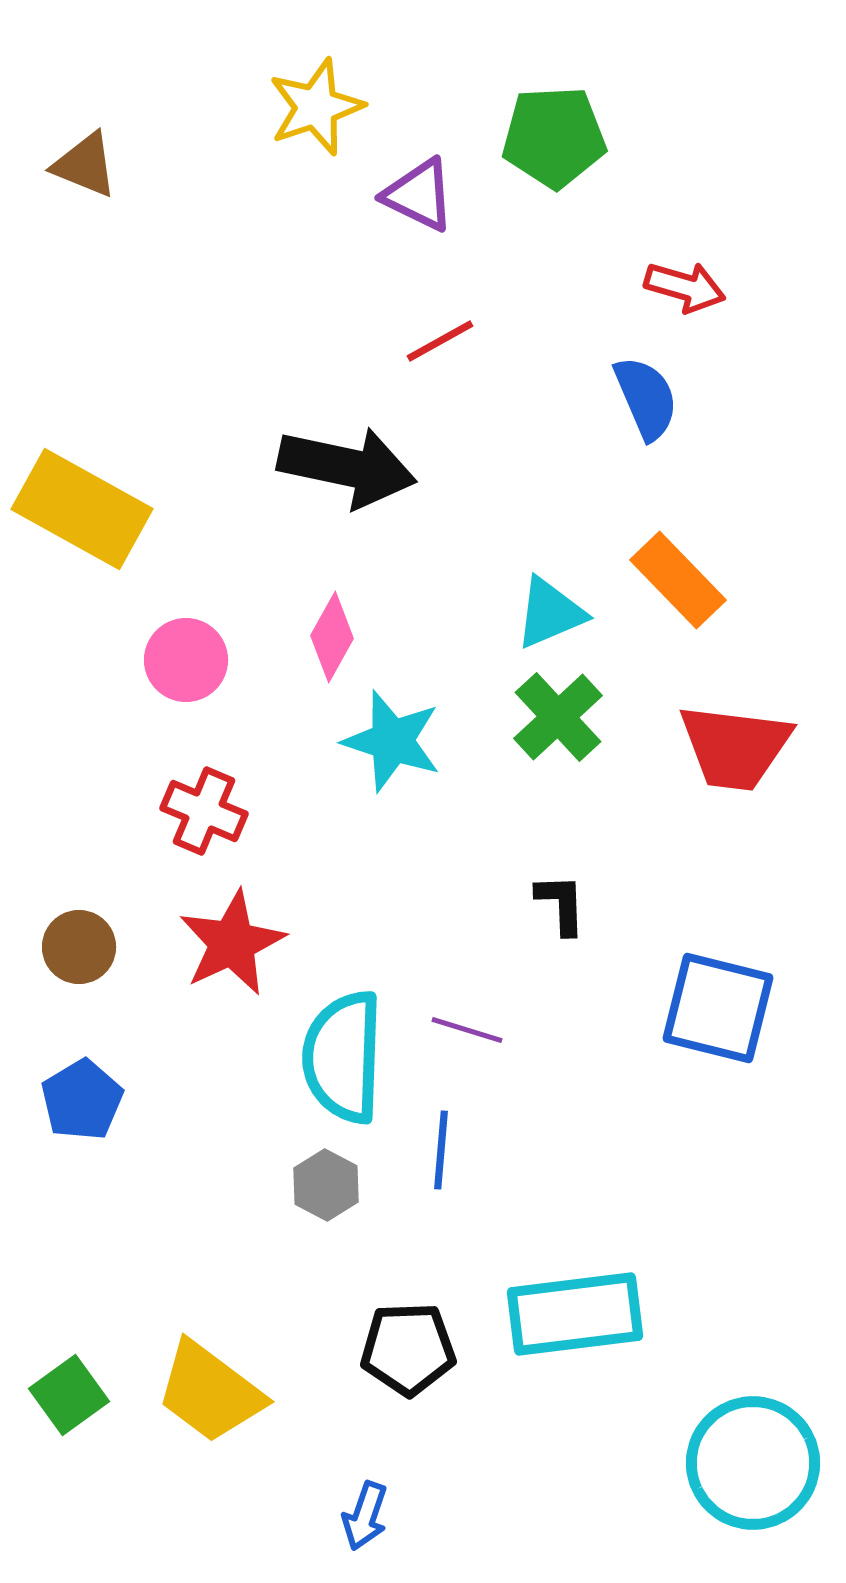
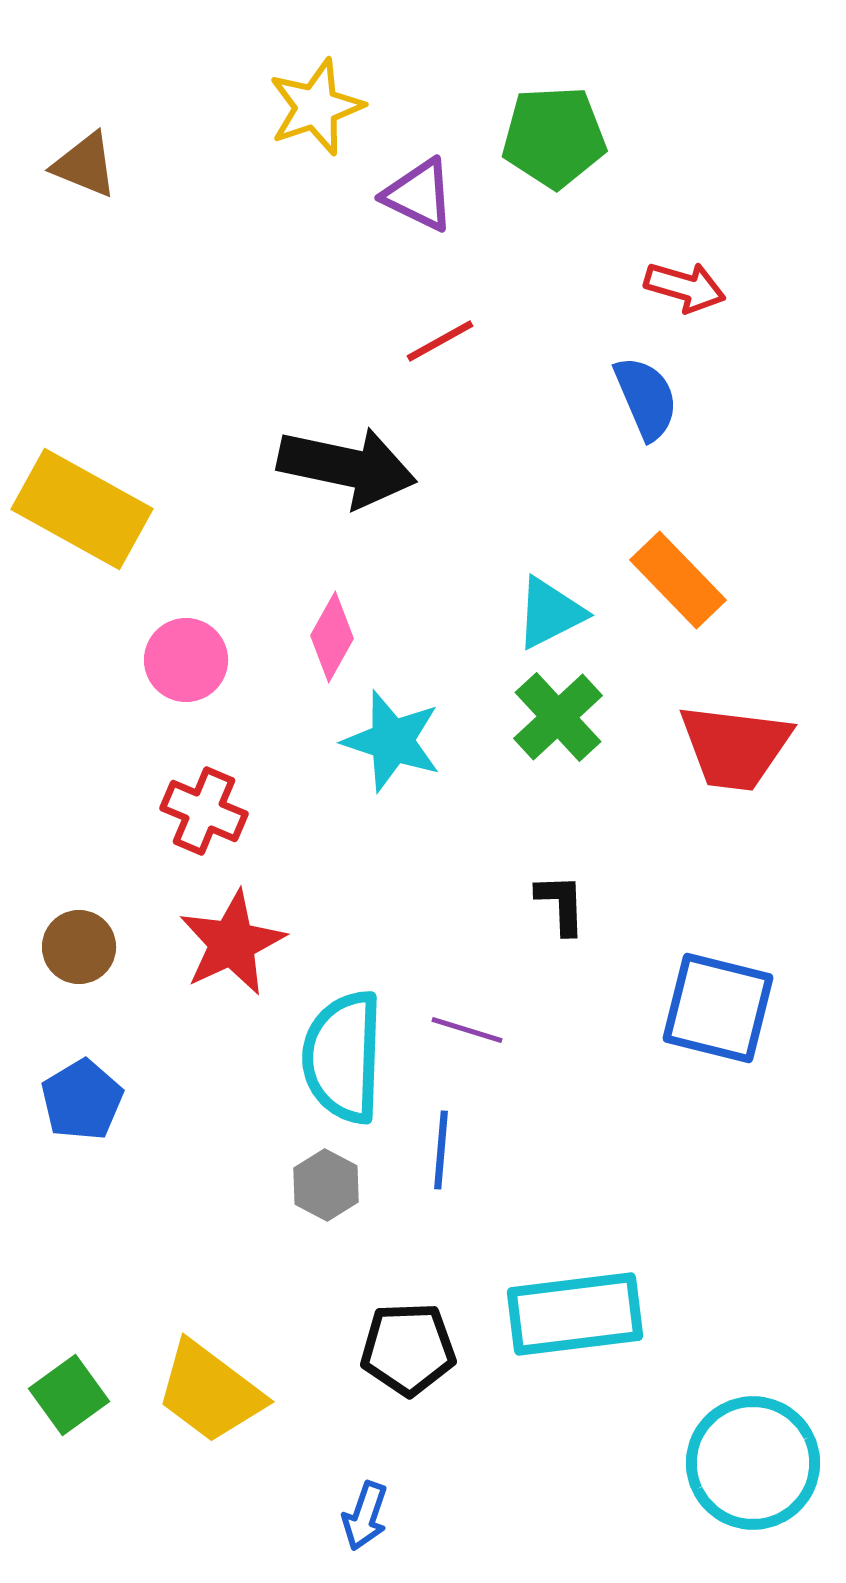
cyan triangle: rotated 4 degrees counterclockwise
